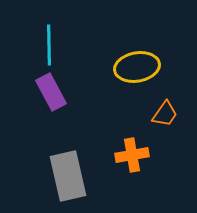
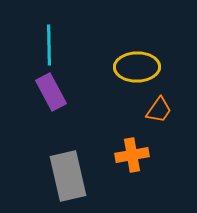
yellow ellipse: rotated 9 degrees clockwise
orange trapezoid: moved 6 px left, 4 px up
